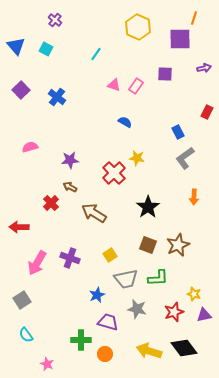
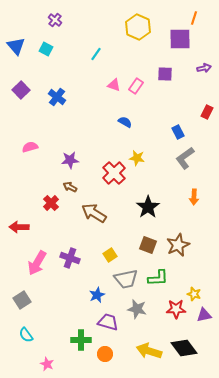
red star at (174, 312): moved 2 px right, 3 px up; rotated 18 degrees clockwise
